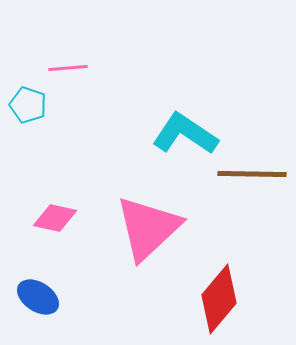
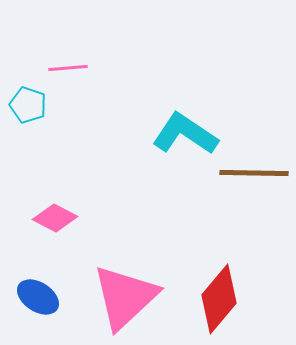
brown line: moved 2 px right, 1 px up
pink diamond: rotated 15 degrees clockwise
pink triangle: moved 23 px left, 69 px down
